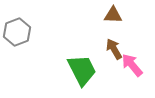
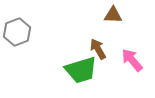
brown arrow: moved 16 px left
pink arrow: moved 5 px up
green trapezoid: moved 1 px left; rotated 100 degrees clockwise
